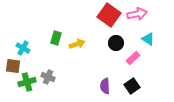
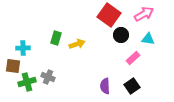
pink arrow: moved 7 px right; rotated 18 degrees counterclockwise
cyan triangle: rotated 24 degrees counterclockwise
black circle: moved 5 px right, 8 px up
cyan cross: rotated 32 degrees counterclockwise
